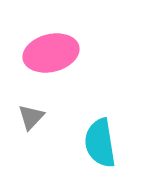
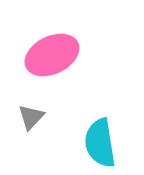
pink ellipse: moved 1 px right, 2 px down; rotated 12 degrees counterclockwise
